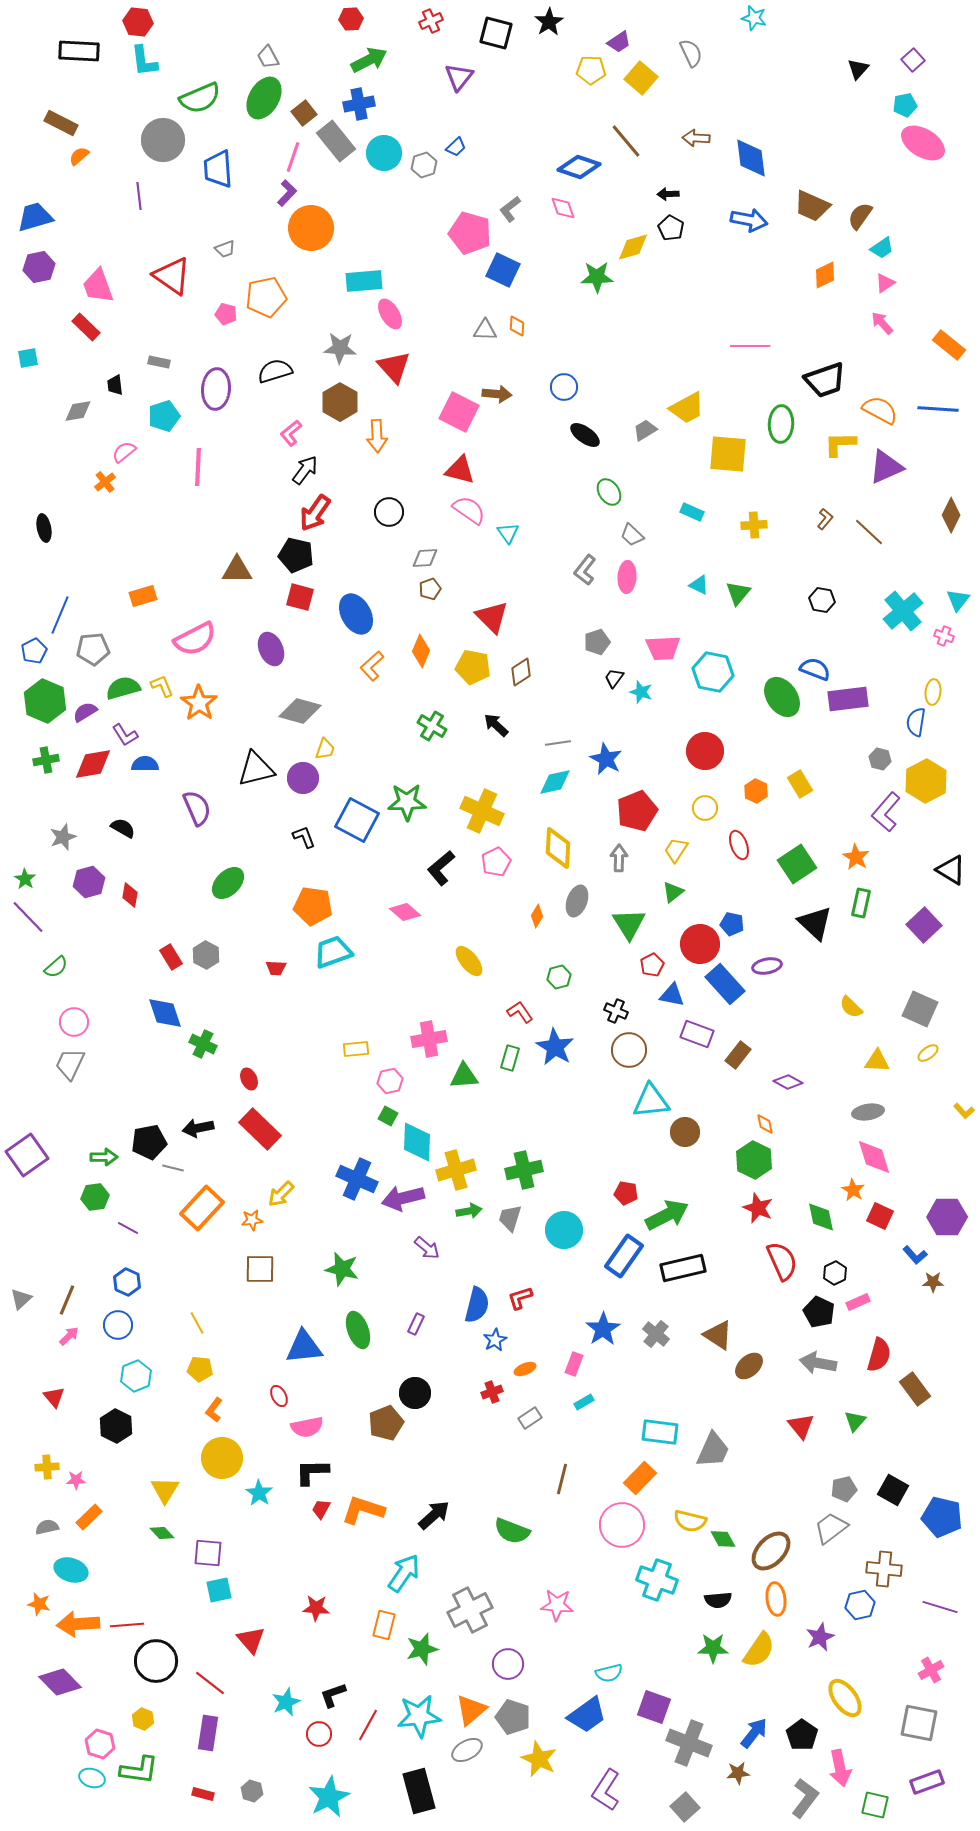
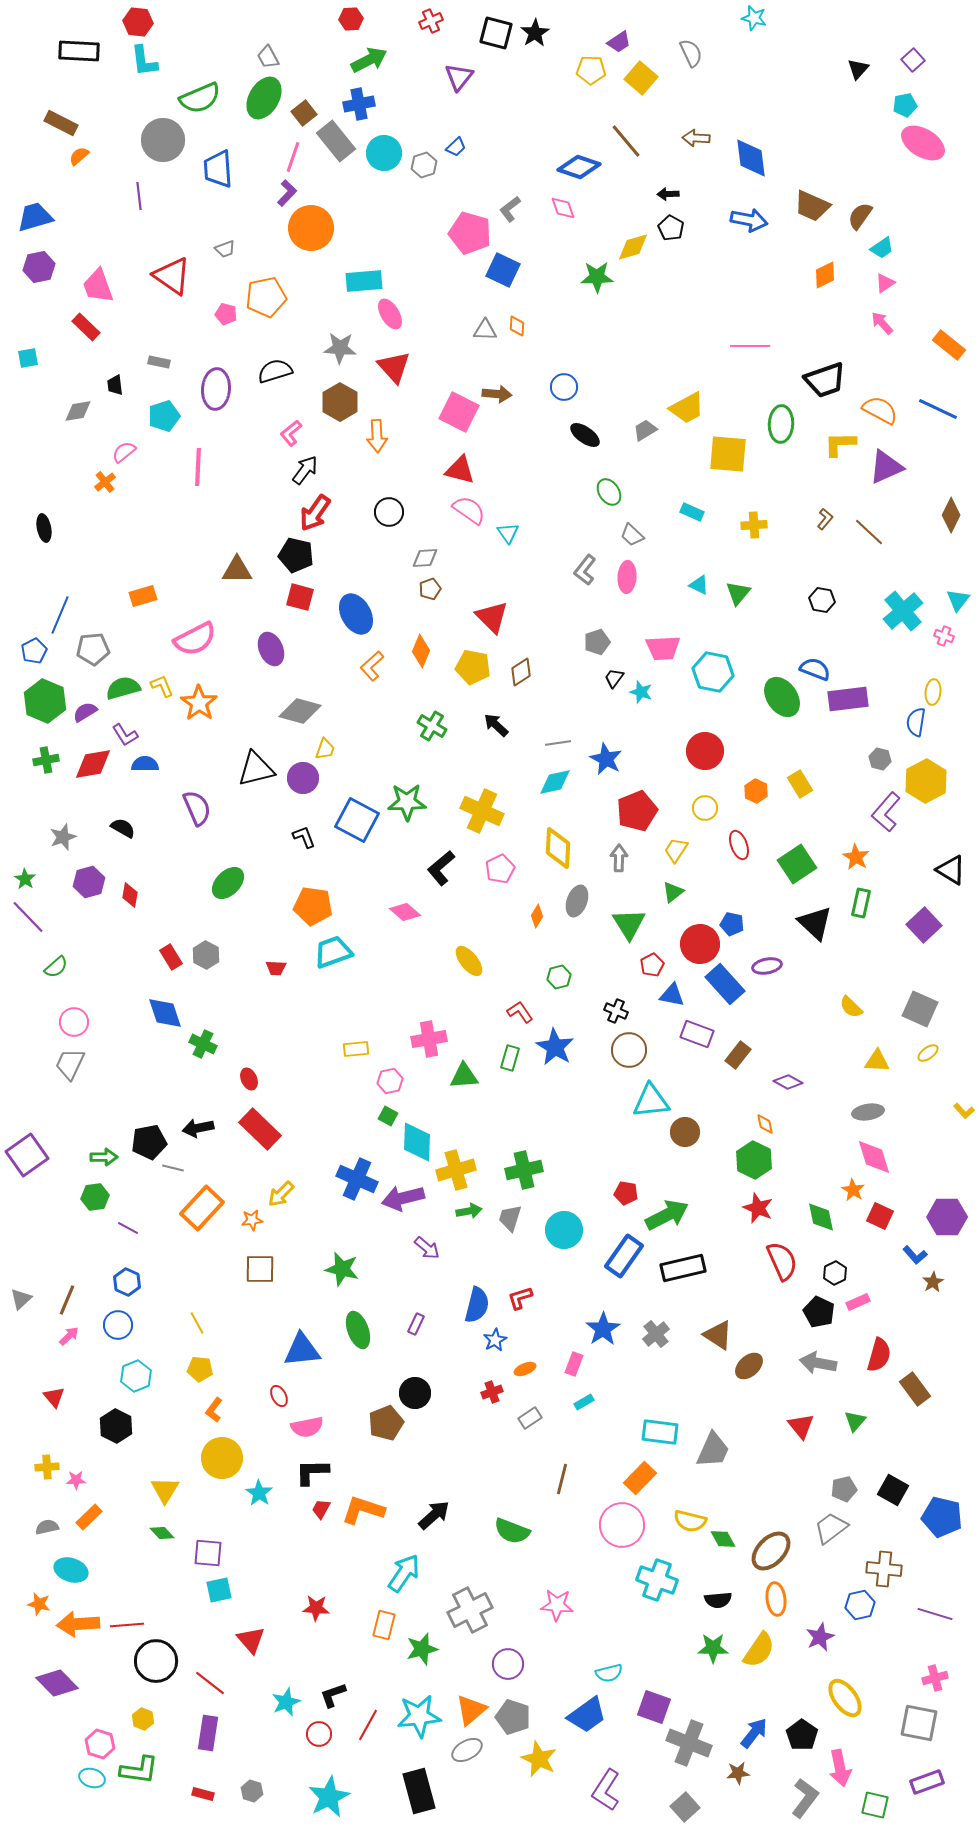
black star at (549, 22): moved 14 px left, 11 px down
blue line at (938, 409): rotated 21 degrees clockwise
pink pentagon at (496, 862): moved 4 px right, 7 px down
brown star at (933, 1282): rotated 30 degrees counterclockwise
gray cross at (656, 1334): rotated 12 degrees clockwise
blue triangle at (304, 1347): moved 2 px left, 3 px down
purple line at (940, 1607): moved 5 px left, 7 px down
pink cross at (931, 1670): moved 4 px right, 8 px down; rotated 15 degrees clockwise
purple diamond at (60, 1682): moved 3 px left, 1 px down
